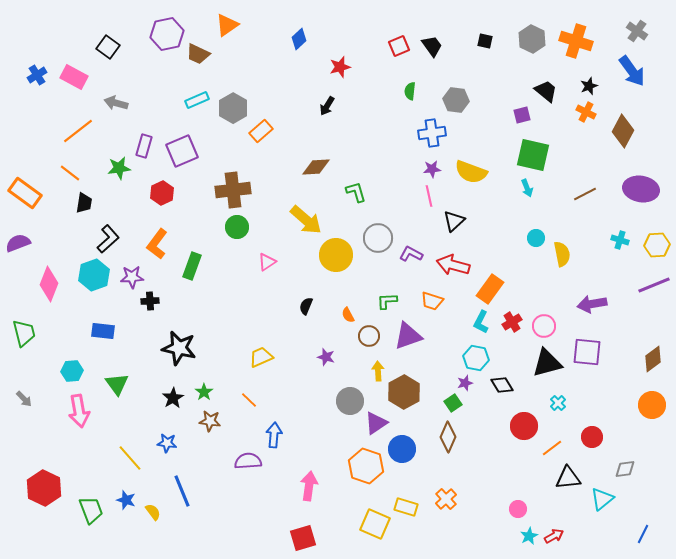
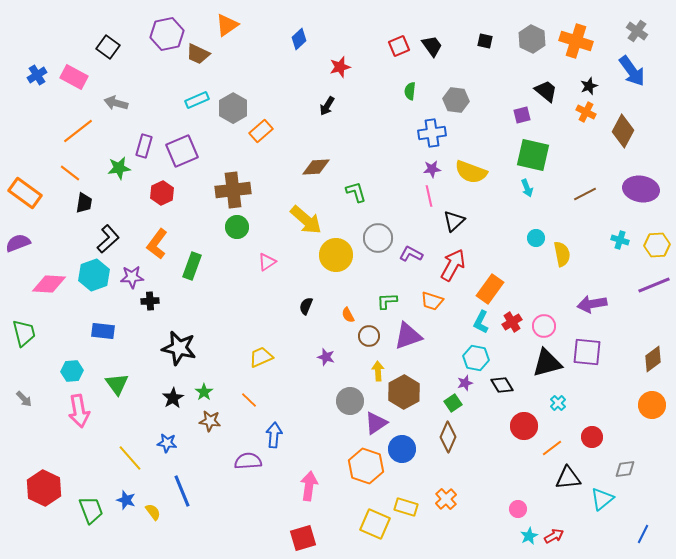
red arrow at (453, 265): rotated 104 degrees clockwise
pink diamond at (49, 284): rotated 72 degrees clockwise
